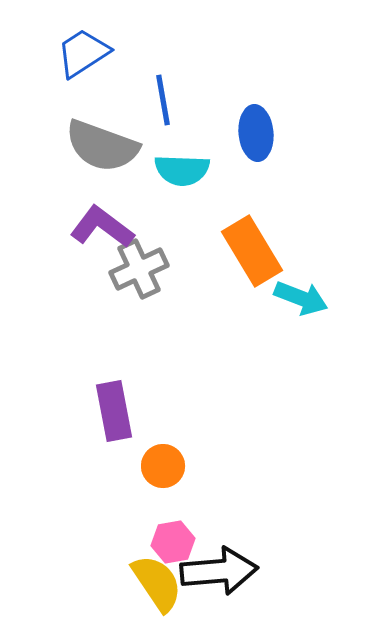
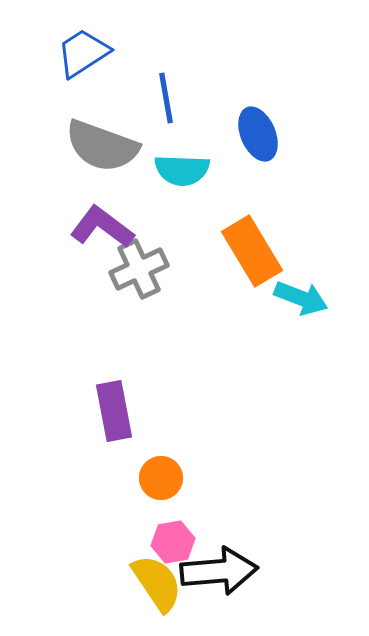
blue line: moved 3 px right, 2 px up
blue ellipse: moved 2 px right, 1 px down; rotated 18 degrees counterclockwise
orange circle: moved 2 px left, 12 px down
